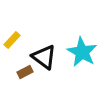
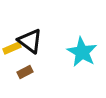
yellow rectangle: moved 8 px down; rotated 24 degrees clockwise
black triangle: moved 14 px left, 16 px up
